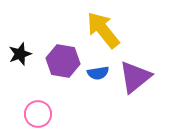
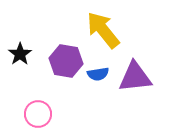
black star: rotated 15 degrees counterclockwise
purple hexagon: moved 3 px right
blue semicircle: moved 1 px down
purple triangle: rotated 33 degrees clockwise
